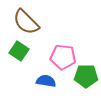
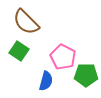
pink pentagon: rotated 20 degrees clockwise
green pentagon: moved 1 px up
blue semicircle: rotated 96 degrees clockwise
